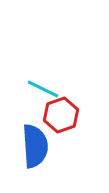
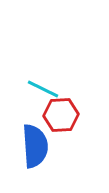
red hexagon: rotated 16 degrees clockwise
